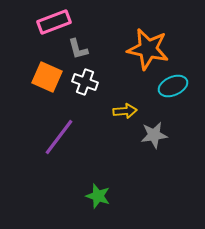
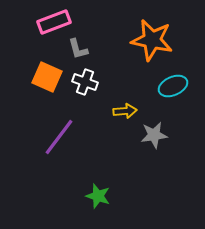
orange star: moved 4 px right, 9 px up
